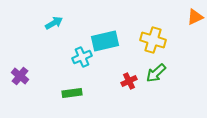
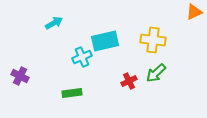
orange triangle: moved 1 px left, 5 px up
yellow cross: rotated 10 degrees counterclockwise
purple cross: rotated 12 degrees counterclockwise
